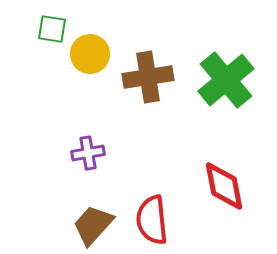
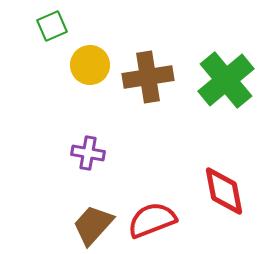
green square: moved 3 px up; rotated 32 degrees counterclockwise
yellow circle: moved 11 px down
purple cross: rotated 20 degrees clockwise
red diamond: moved 5 px down
red semicircle: rotated 75 degrees clockwise
